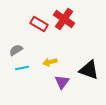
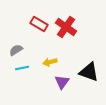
red cross: moved 2 px right, 8 px down
black triangle: moved 2 px down
